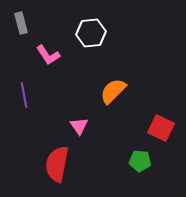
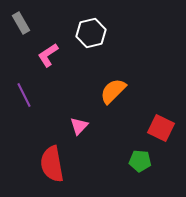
gray rectangle: rotated 15 degrees counterclockwise
white hexagon: rotated 8 degrees counterclockwise
pink L-shape: rotated 90 degrees clockwise
purple line: rotated 15 degrees counterclockwise
pink triangle: rotated 18 degrees clockwise
red semicircle: moved 5 px left; rotated 21 degrees counterclockwise
